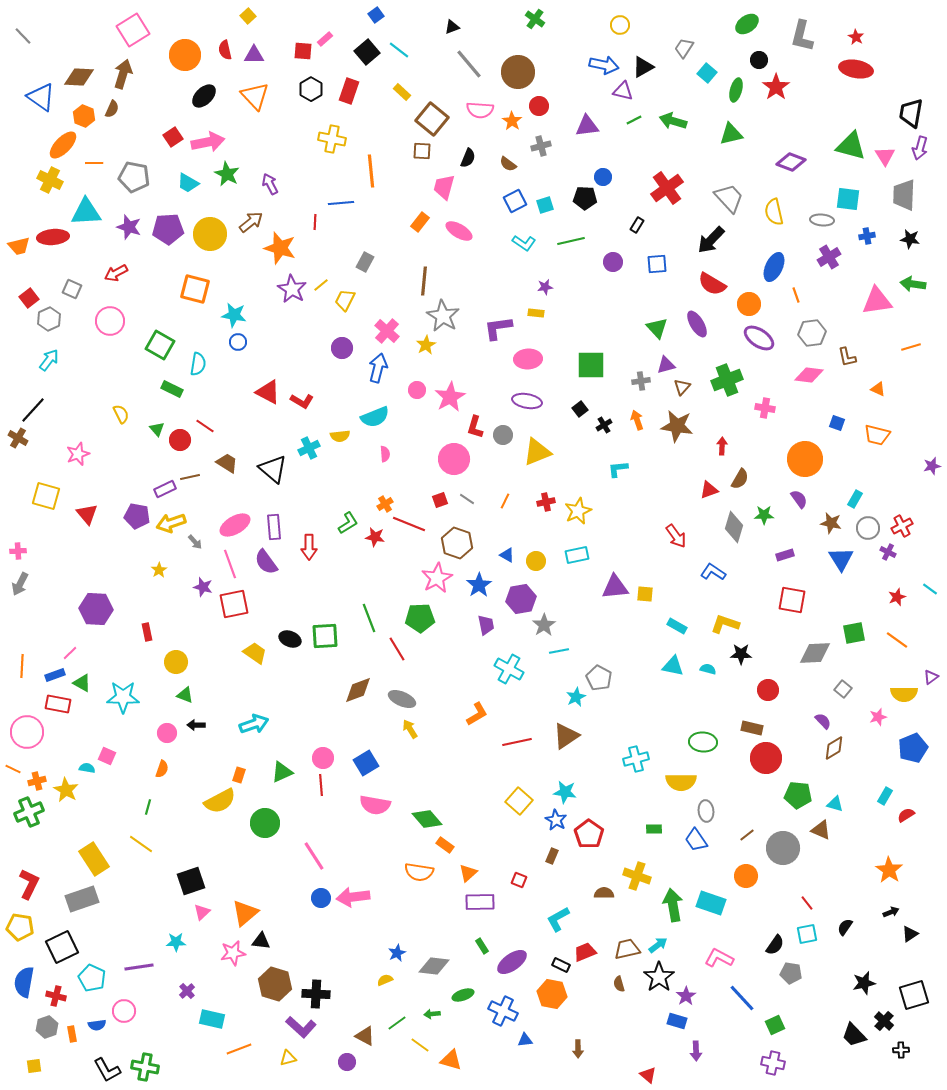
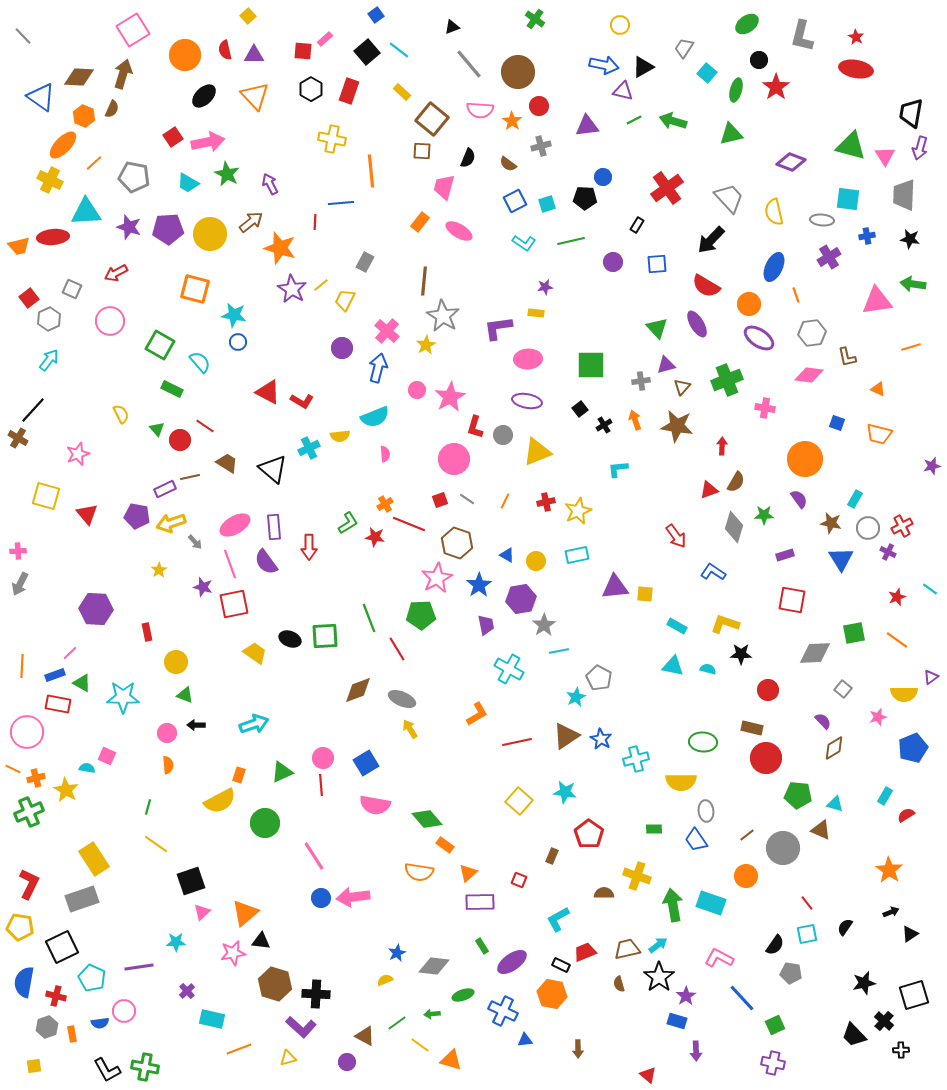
orange line at (94, 163): rotated 42 degrees counterclockwise
cyan square at (545, 205): moved 2 px right, 1 px up
red semicircle at (712, 284): moved 6 px left, 2 px down
cyan semicircle at (198, 364): moved 2 px right, 2 px up; rotated 50 degrees counterclockwise
orange arrow at (637, 420): moved 2 px left
orange trapezoid at (877, 435): moved 2 px right, 1 px up
brown semicircle at (740, 479): moved 4 px left, 3 px down
green pentagon at (420, 618): moved 1 px right, 3 px up
orange semicircle at (162, 769): moved 6 px right, 4 px up; rotated 24 degrees counterclockwise
orange cross at (37, 781): moved 1 px left, 3 px up
blue star at (556, 820): moved 45 px right, 81 px up
yellow line at (141, 844): moved 15 px right
blue semicircle at (97, 1025): moved 3 px right, 2 px up
